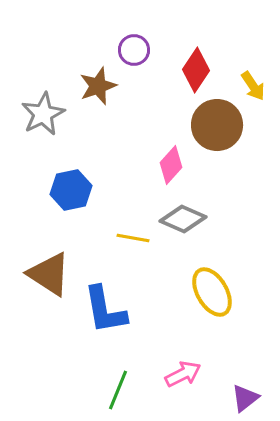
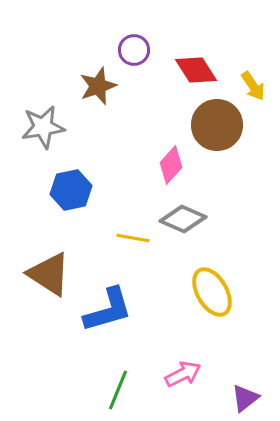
red diamond: rotated 66 degrees counterclockwise
gray star: moved 13 px down; rotated 18 degrees clockwise
blue L-shape: moved 3 px right; rotated 96 degrees counterclockwise
